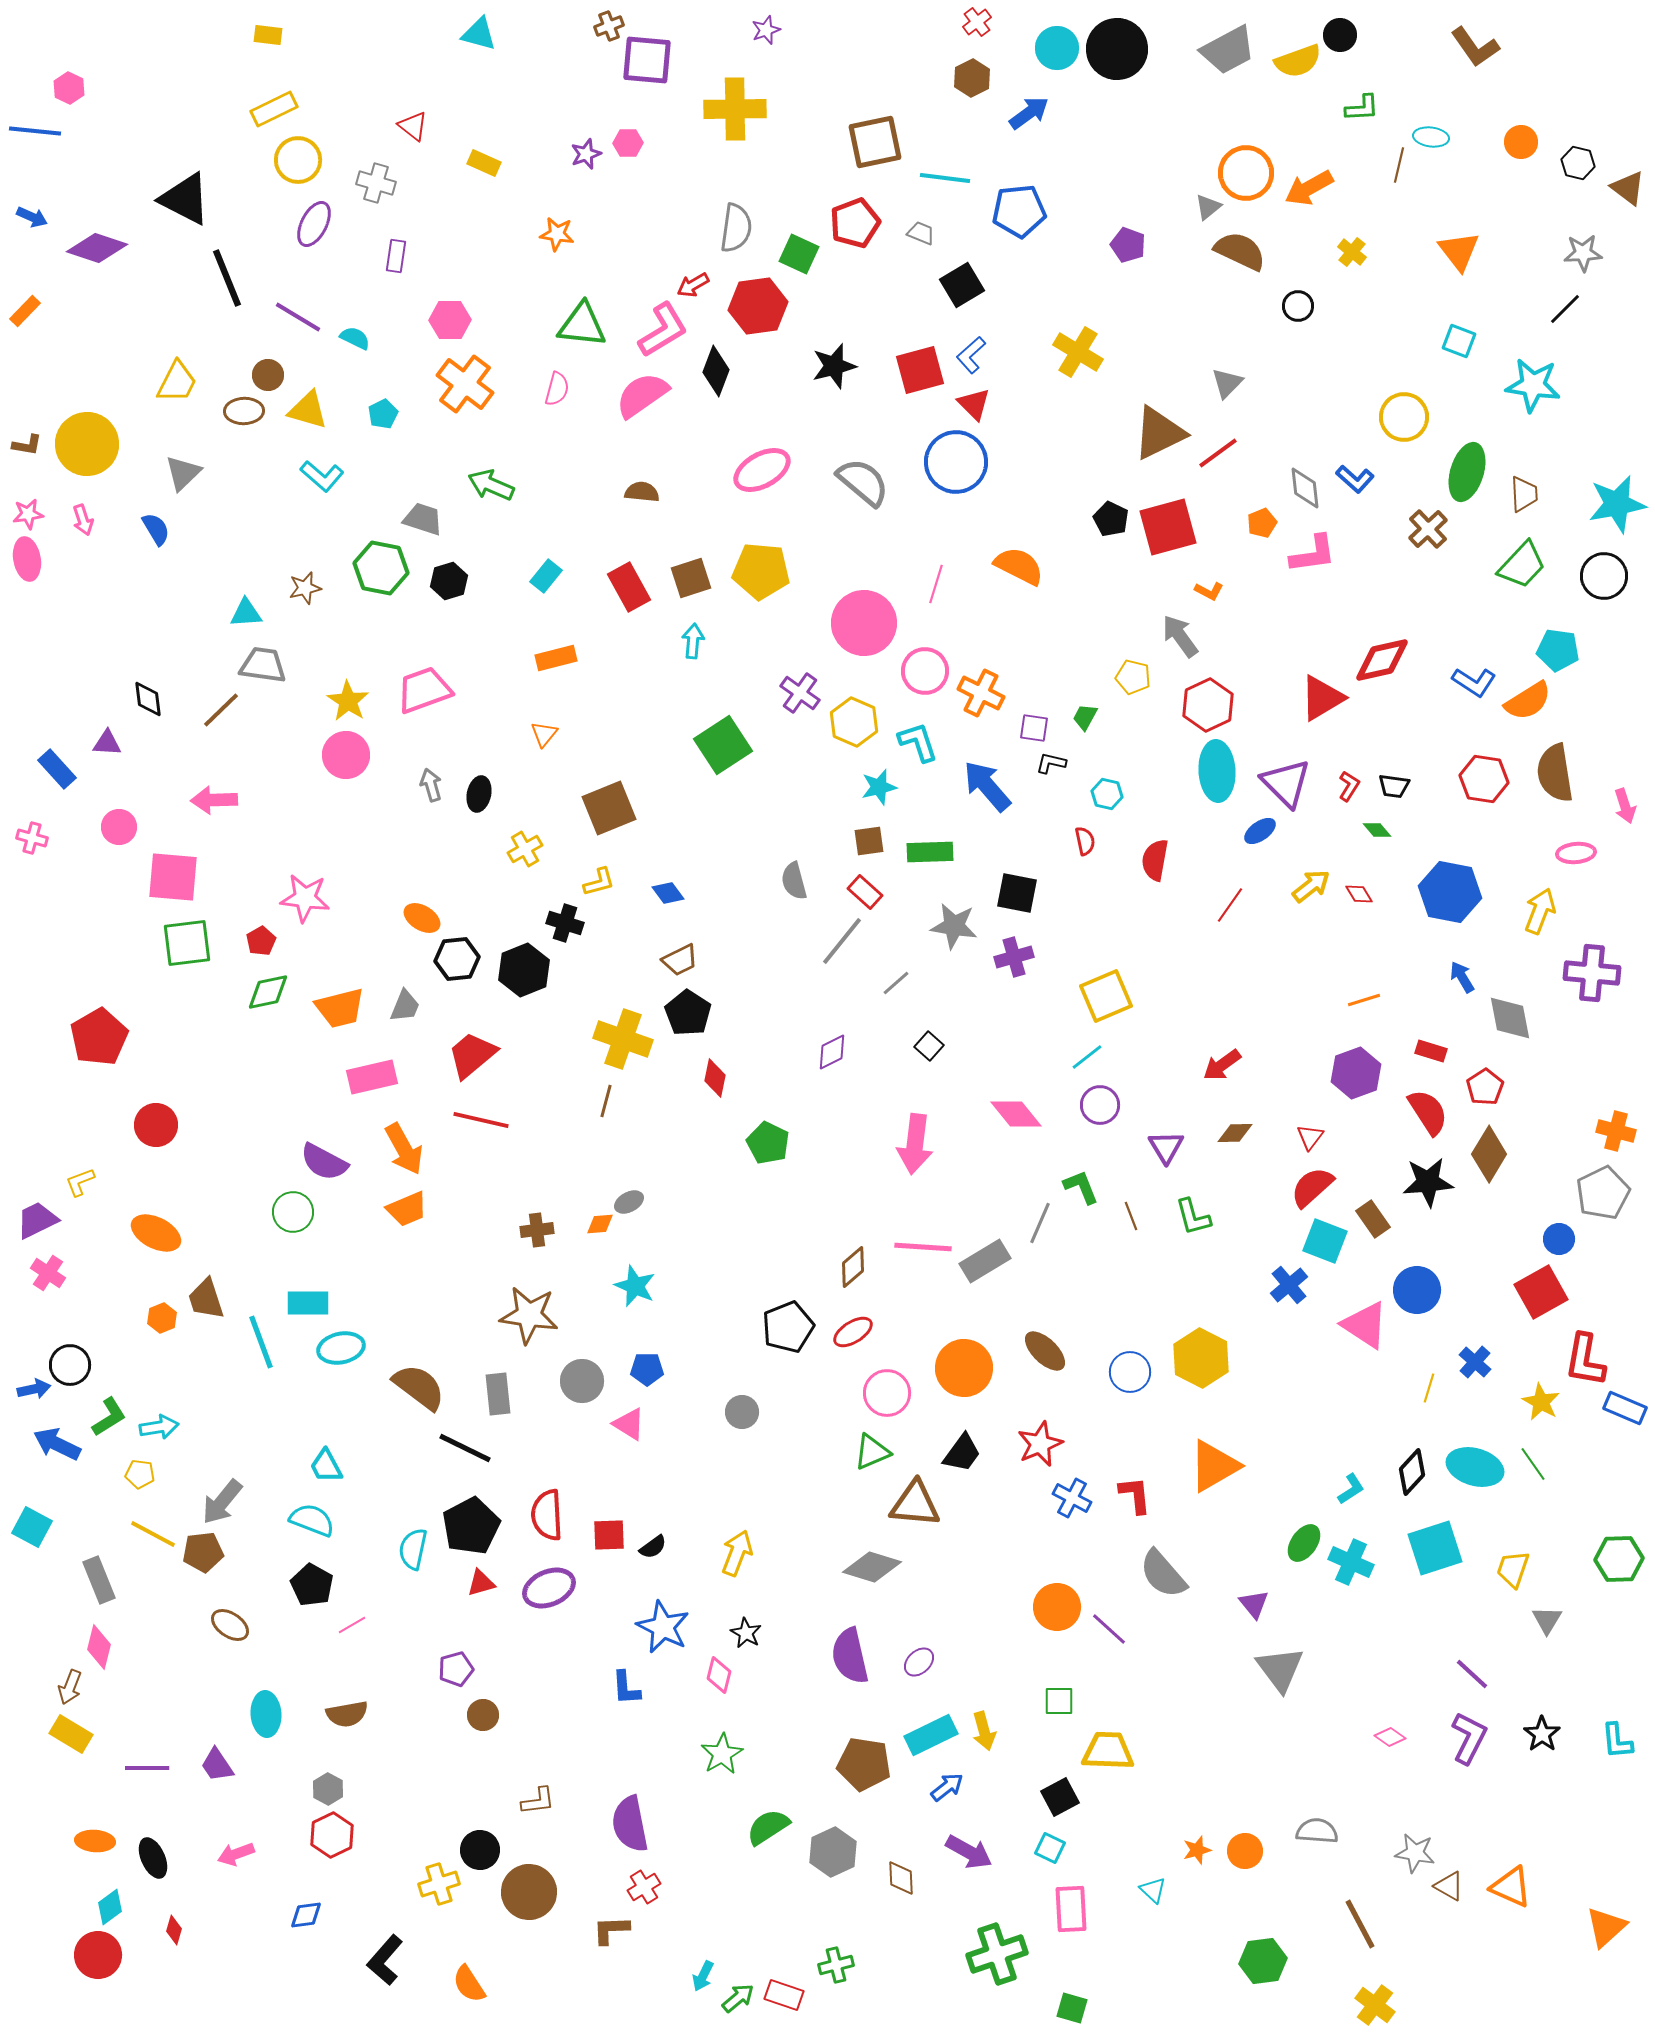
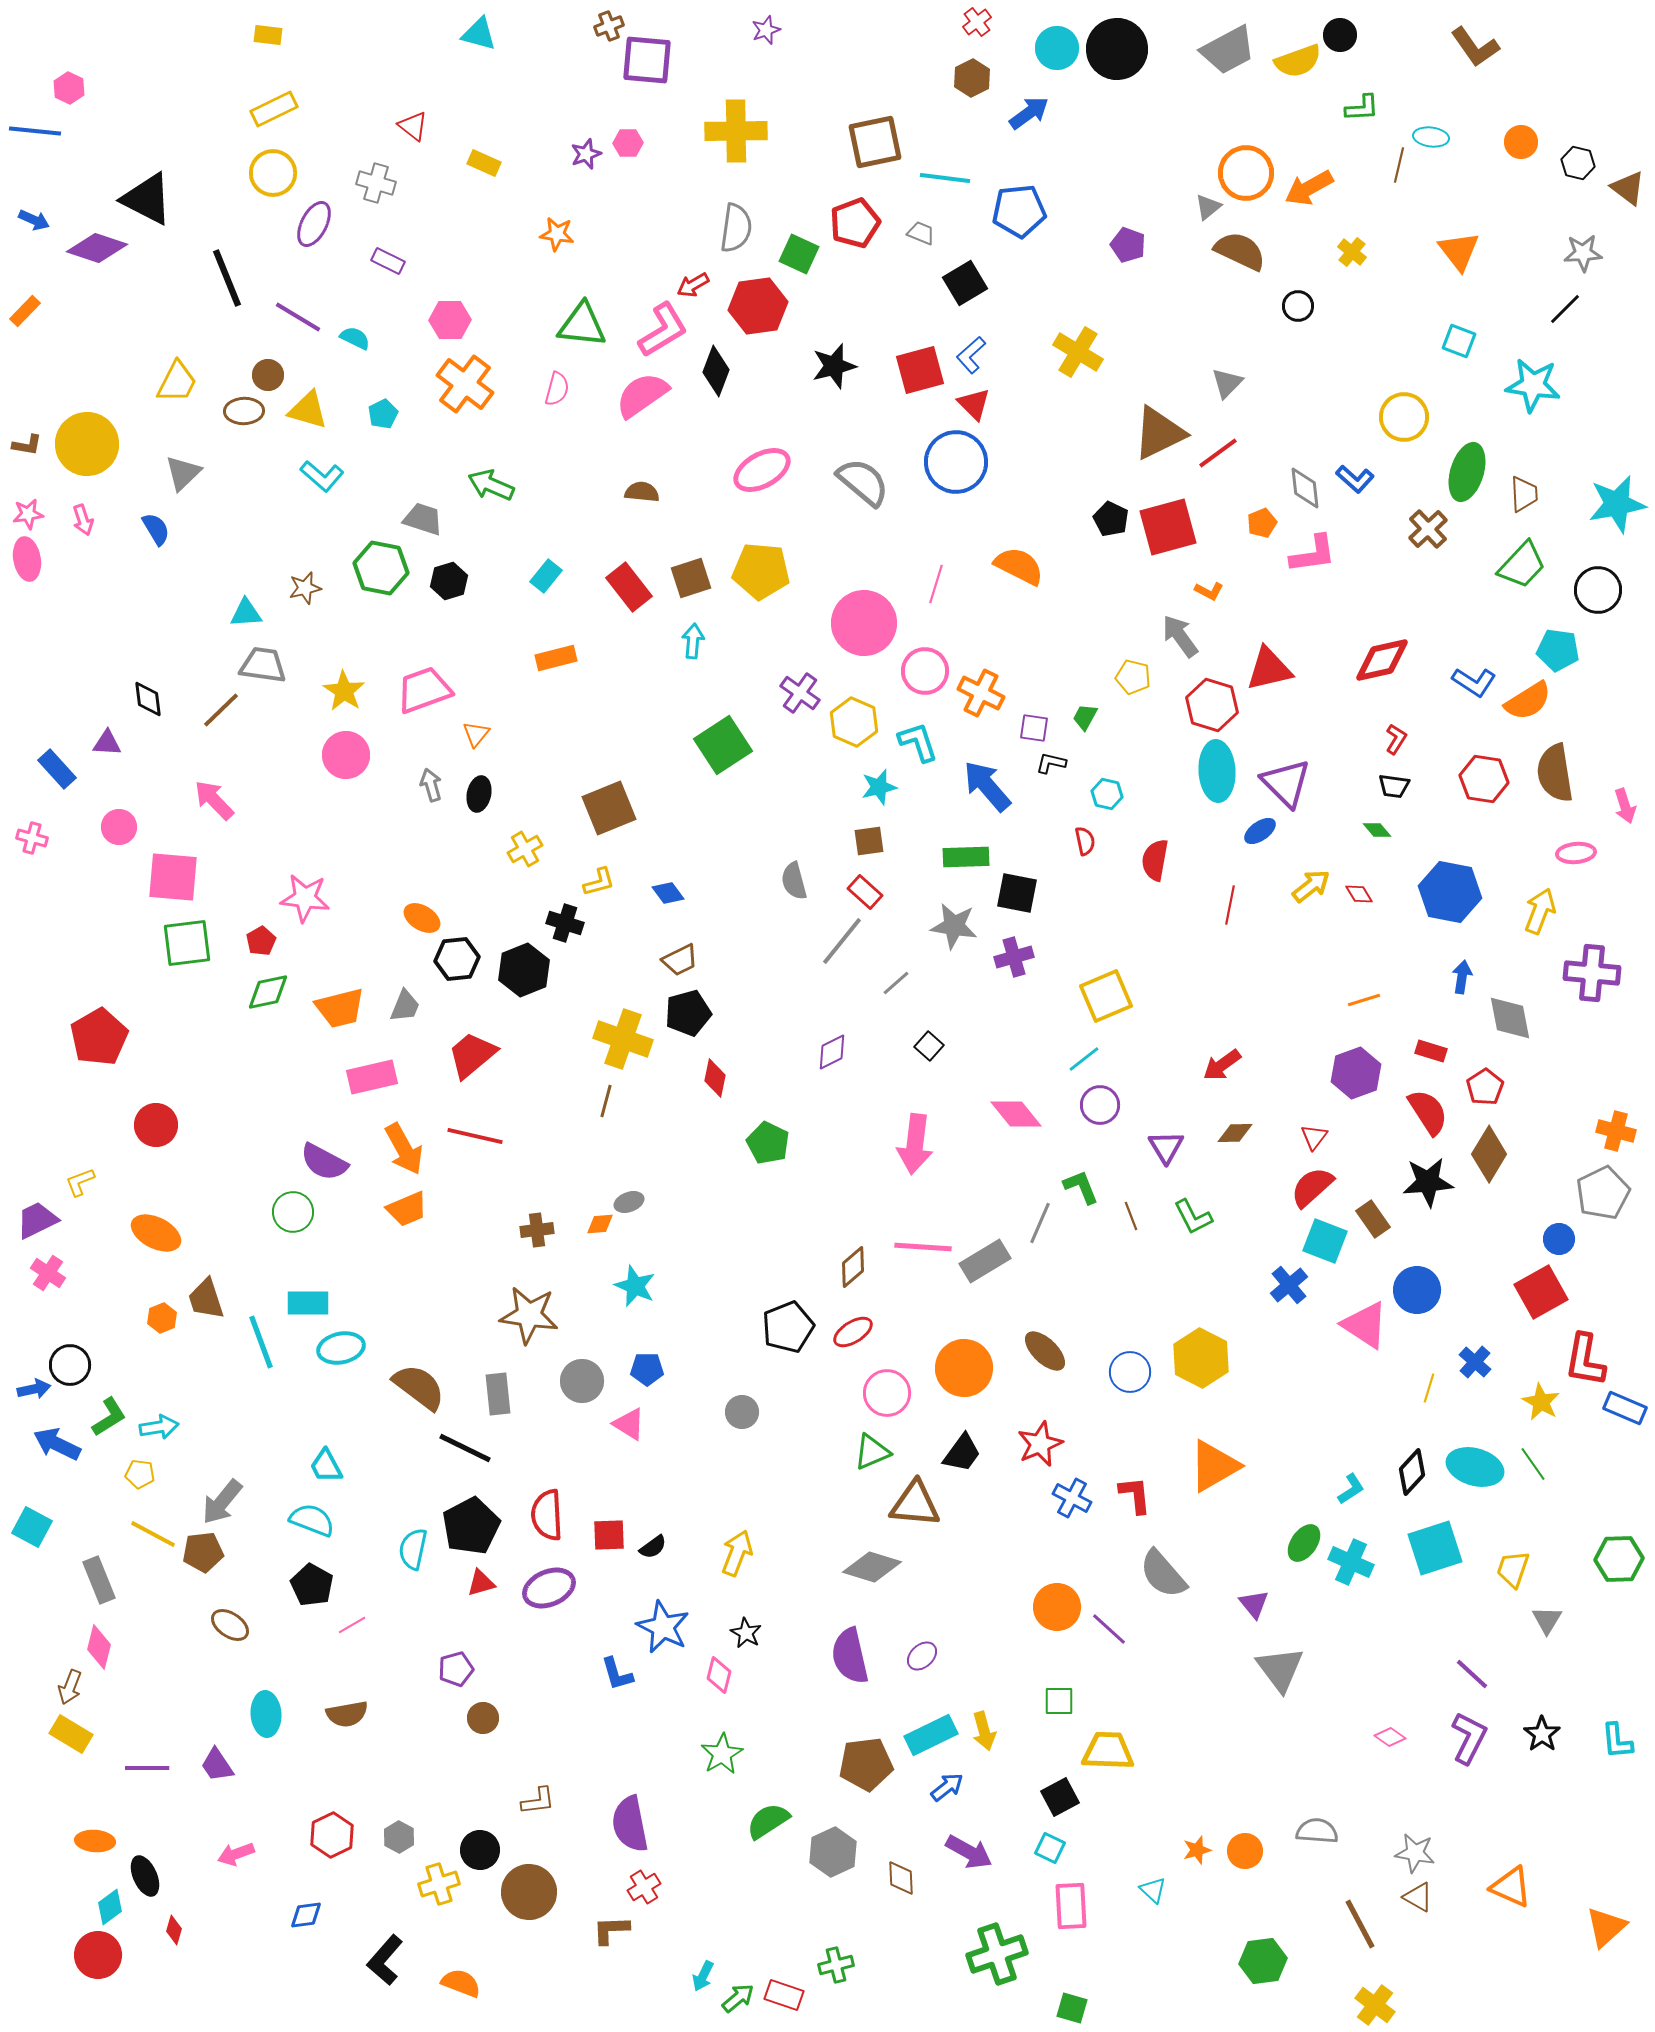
yellow cross at (735, 109): moved 1 px right, 22 px down
yellow circle at (298, 160): moved 25 px left, 13 px down
black triangle at (185, 199): moved 38 px left
blue arrow at (32, 217): moved 2 px right, 3 px down
purple rectangle at (396, 256): moved 8 px left, 5 px down; rotated 72 degrees counterclockwise
black square at (962, 285): moved 3 px right, 2 px up
black circle at (1604, 576): moved 6 px left, 14 px down
red rectangle at (629, 587): rotated 9 degrees counterclockwise
red triangle at (1322, 698): moved 53 px left, 29 px up; rotated 18 degrees clockwise
yellow star at (348, 701): moved 4 px left, 10 px up
red hexagon at (1208, 705): moved 4 px right; rotated 18 degrees counterclockwise
orange triangle at (544, 734): moved 68 px left
red L-shape at (1349, 786): moved 47 px right, 47 px up
pink arrow at (214, 800): rotated 48 degrees clockwise
green rectangle at (930, 852): moved 36 px right, 5 px down
red line at (1230, 905): rotated 24 degrees counterclockwise
blue arrow at (1462, 977): rotated 40 degrees clockwise
black pentagon at (688, 1013): rotated 24 degrees clockwise
cyan line at (1087, 1057): moved 3 px left, 2 px down
red line at (481, 1120): moved 6 px left, 16 px down
red triangle at (1310, 1137): moved 4 px right
gray ellipse at (629, 1202): rotated 8 degrees clockwise
green L-shape at (1193, 1217): rotated 12 degrees counterclockwise
purple ellipse at (919, 1662): moved 3 px right, 6 px up
blue L-shape at (626, 1688): moved 9 px left, 14 px up; rotated 12 degrees counterclockwise
brown circle at (483, 1715): moved 3 px down
brown pentagon at (864, 1764): moved 2 px right; rotated 16 degrees counterclockwise
gray hexagon at (328, 1789): moved 71 px right, 48 px down
green semicircle at (768, 1827): moved 6 px up
black ellipse at (153, 1858): moved 8 px left, 18 px down
brown triangle at (1449, 1886): moved 31 px left, 11 px down
pink rectangle at (1071, 1909): moved 3 px up
orange semicircle at (469, 1984): moved 8 px left, 1 px up; rotated 144 degrees clockwise
